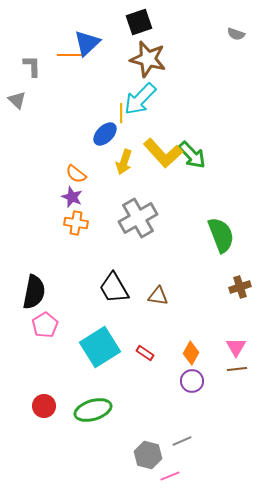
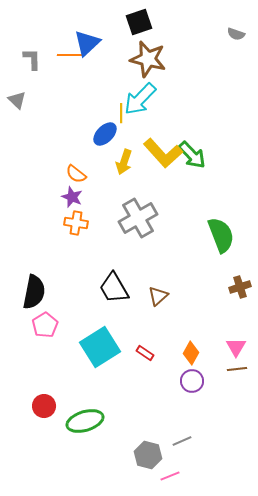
gray L-shape: moved 7 px up
brown triangle: rotated 50 degrees counterclockwise
green ellipse: moved 8 px left, 11 px down
